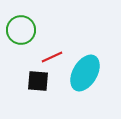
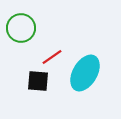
green circle: moved 2 px up
red line: rotated 10 degrees counterclockwise
